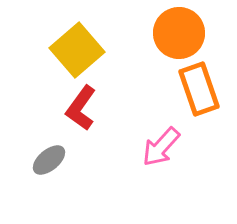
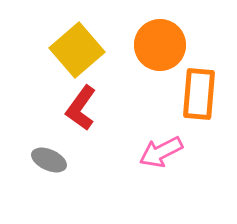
orange circle: moved 19 px left, 12 px down
orange rectangle: moved 5 px down; rotated 24 degrees clockwise
pink arrow: moved 5 px down; rotated 21 degrees clockwise
gray ellipse: rotated 64 degrees clockwise
